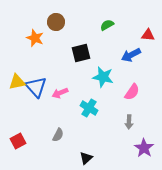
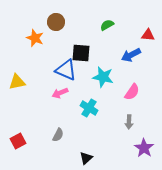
black square: rotated 18 degrees clockwise
blue triangle: moved 30 px right, 17 px up; rotated 25 degrees counterclockwise
